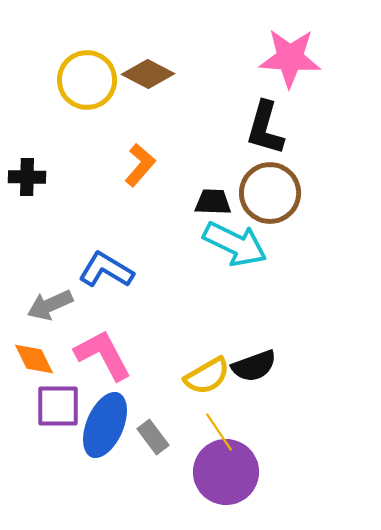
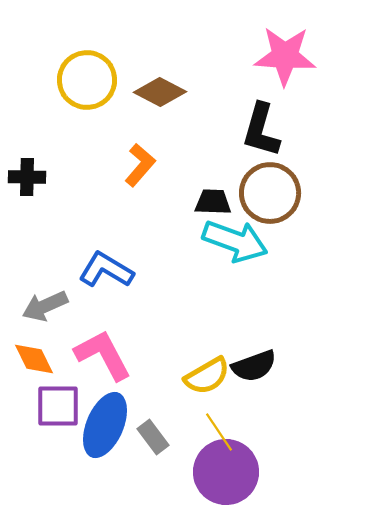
pink star: moved 5 px left, 2 px up
brown diamond: moved 12 px right, 18 px down
black L-shape: moved 4 px left, 2 px down
cyan arrow: moved 3 px up; rotated 6 degrees counterclockwise
gray arrow: moved 5 px left, 1 px down
